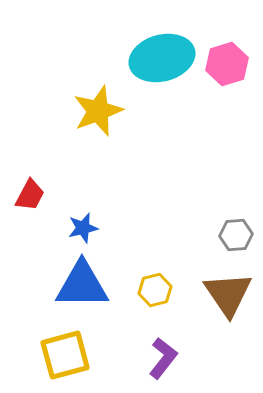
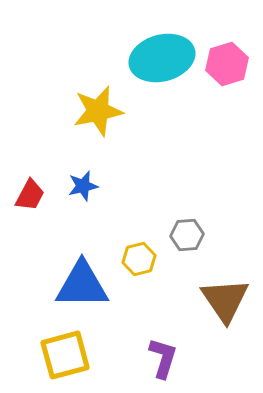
yellow star: rotated 9 degrees clockwise
blue star: moved 42 px up
gray hexagon: moved 49 px left
yellow hexagon: moved 16 px left, 31 px up
brown triangle: moved 3 px left, 6 px down
purple L-shape: rotated 21 degrees counterclockwise
